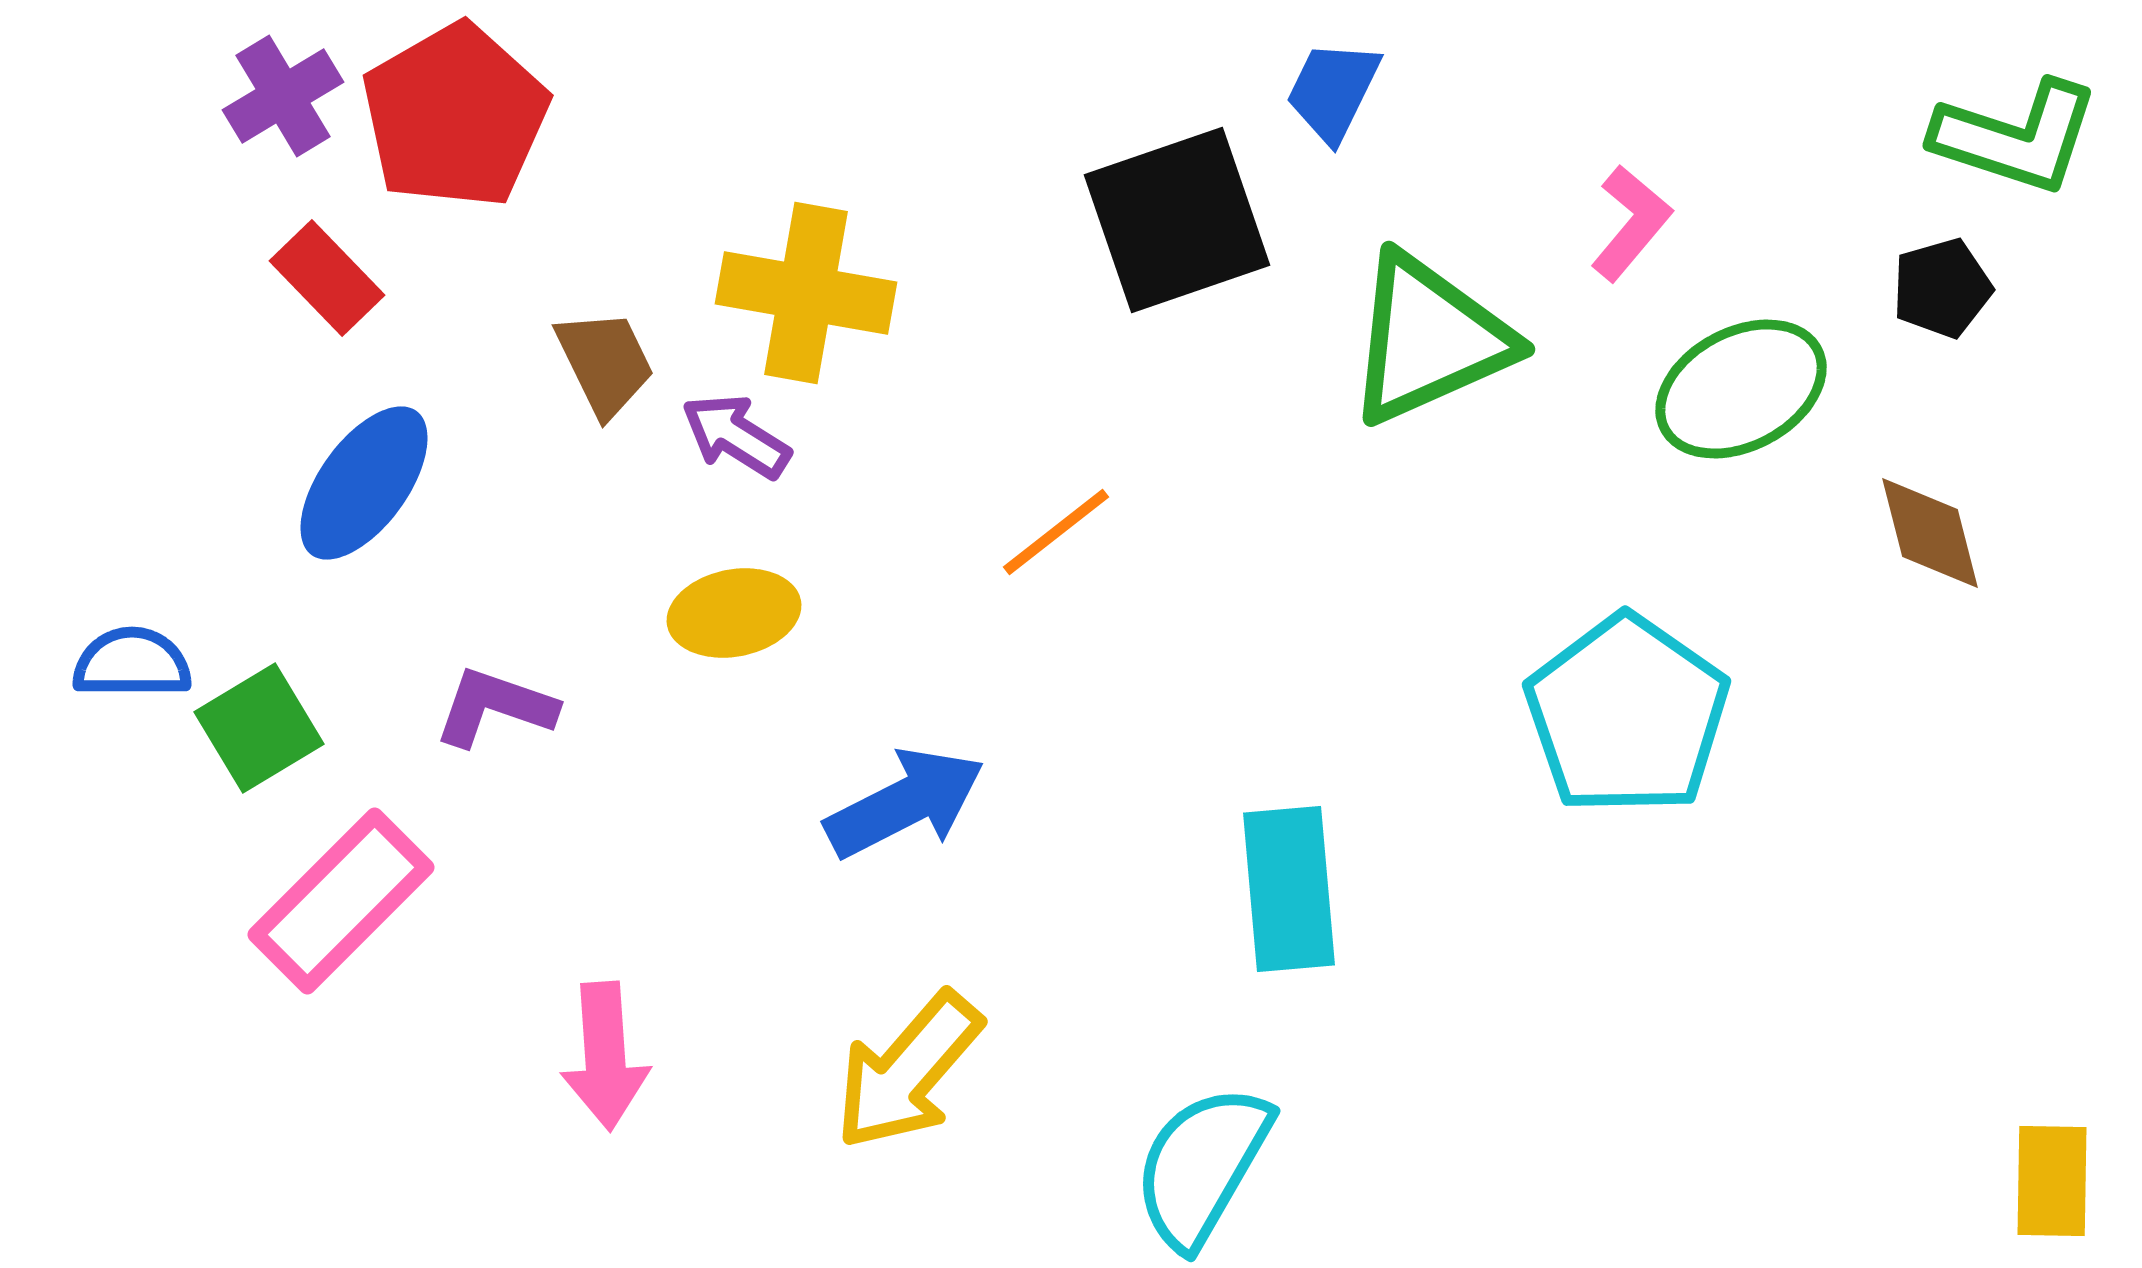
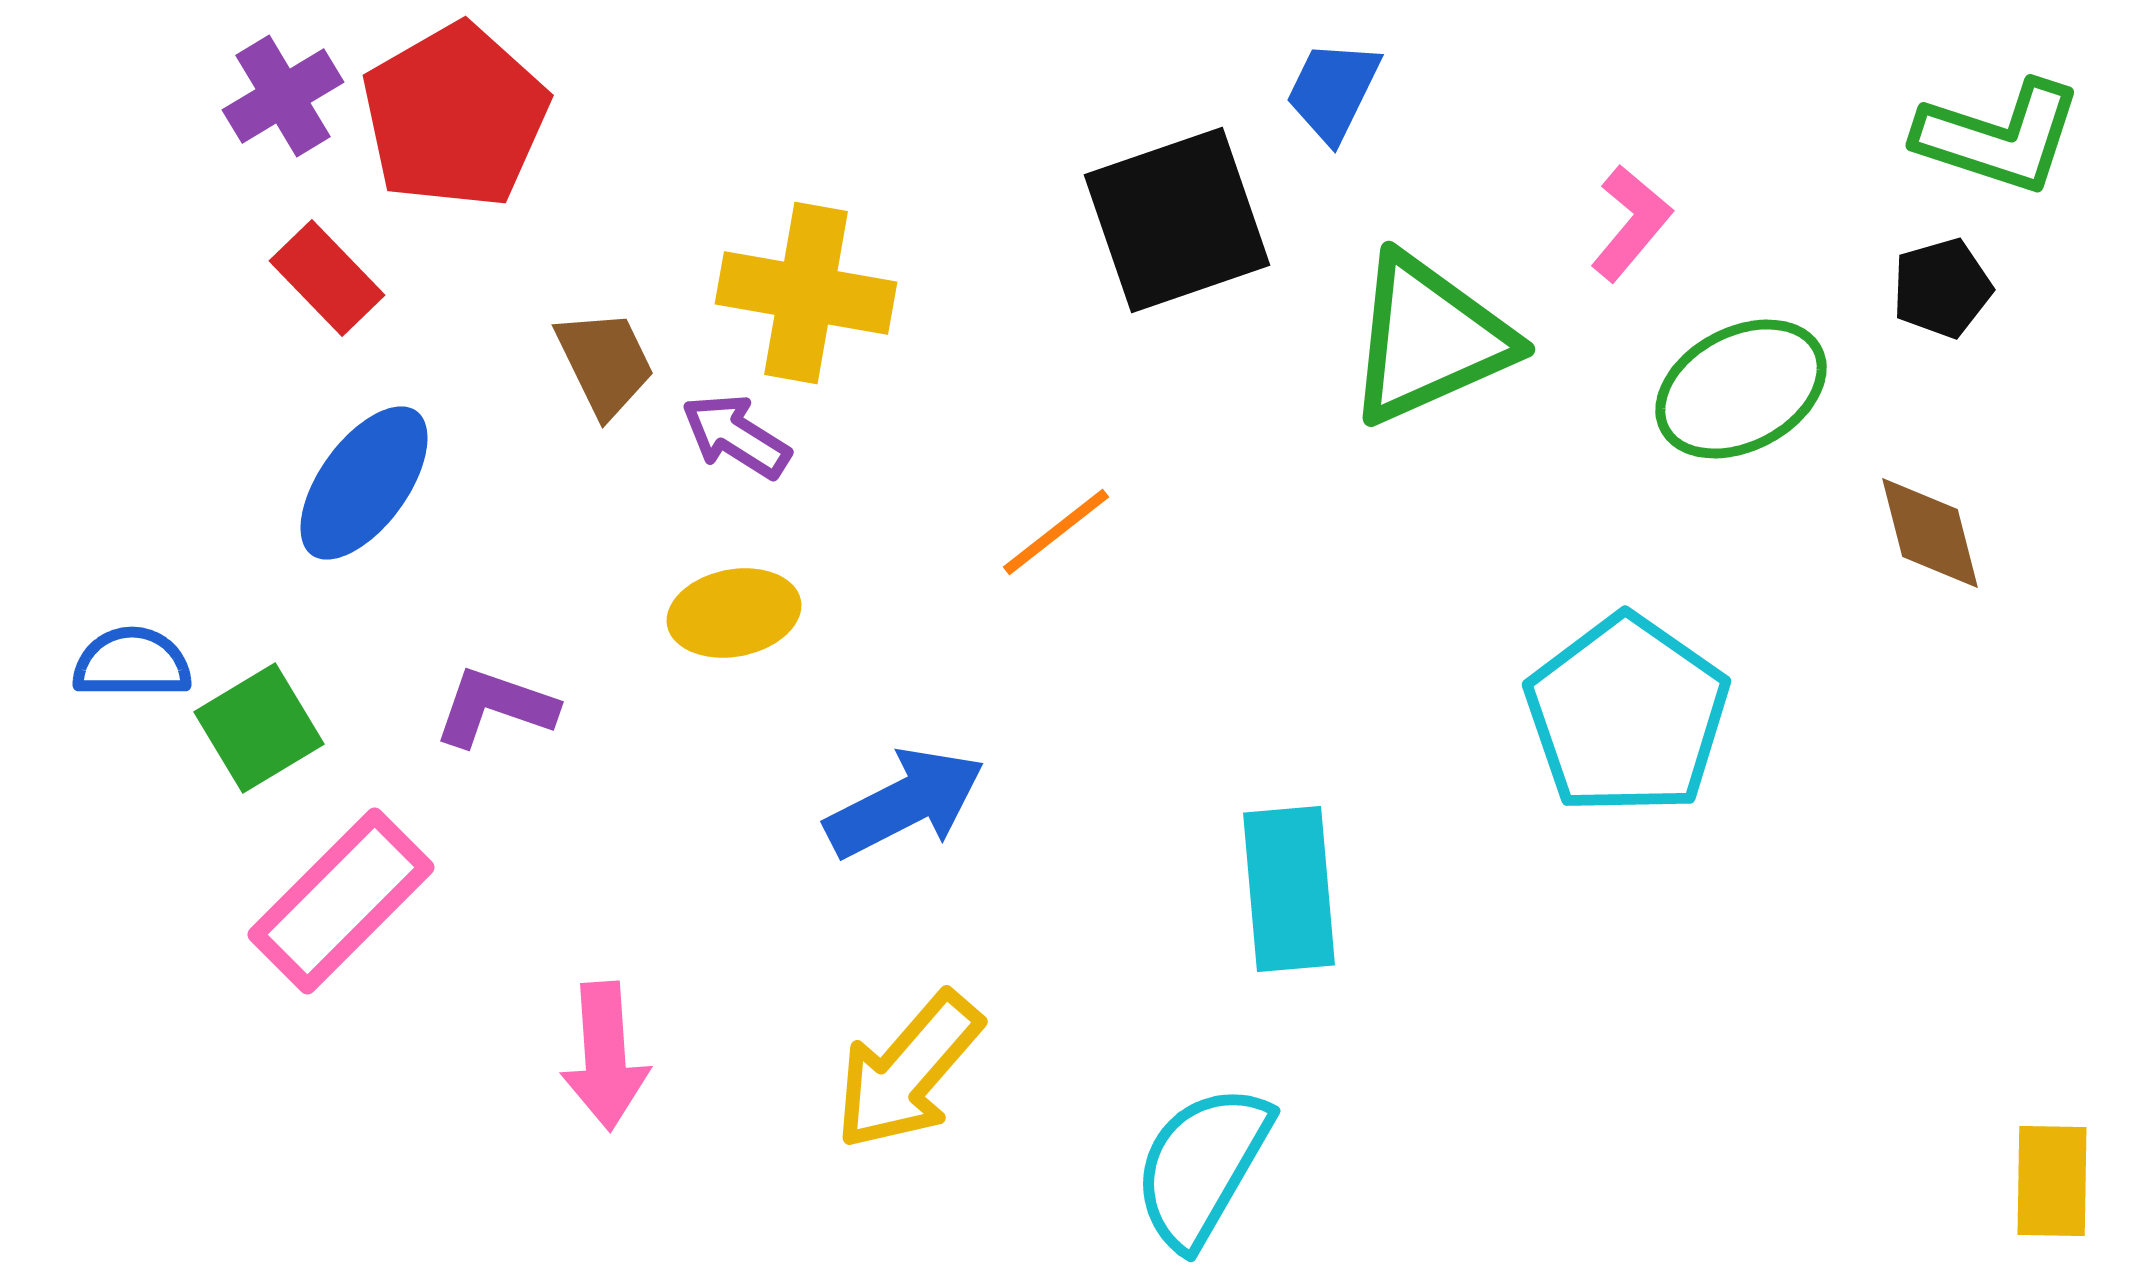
green L-shape: moved 17 px left
